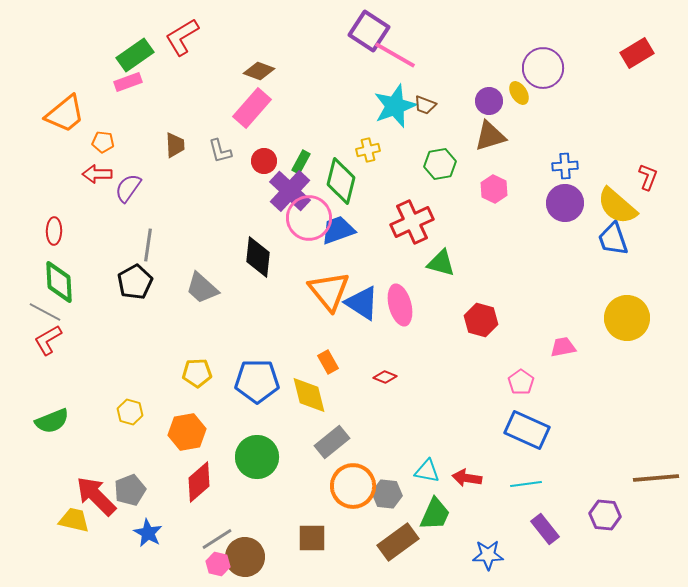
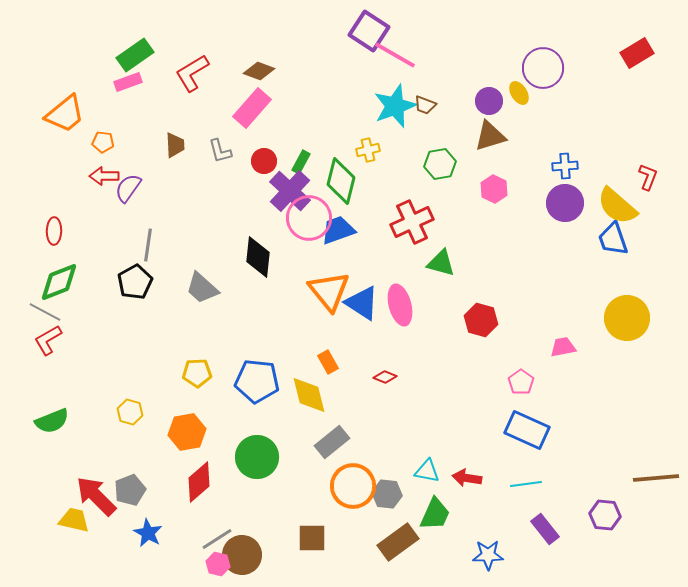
red L-shape at (182, 37): moved 10 px right, 36 px down
red arrow at (97, 174): moved 7 px right, 2 px down
green diamond at (59, 282): rotated 72 degrees clockwise
blue pentagon at (257, 381): rotated 6 degrees clockwise
brown circle at (245, 557): moved 3 px left, 2 px up
